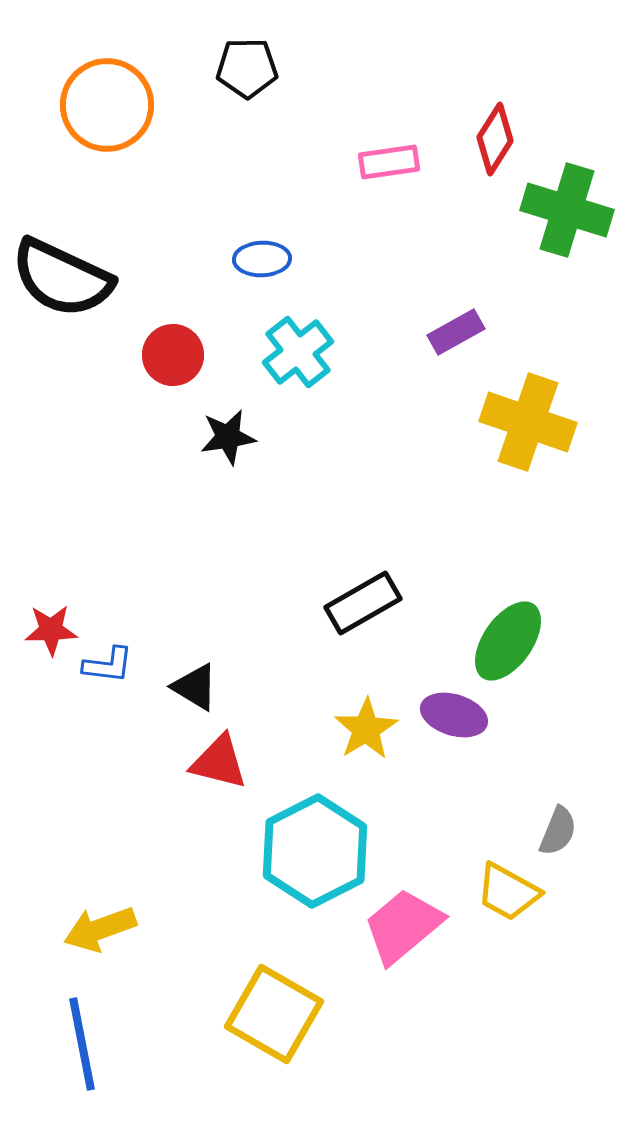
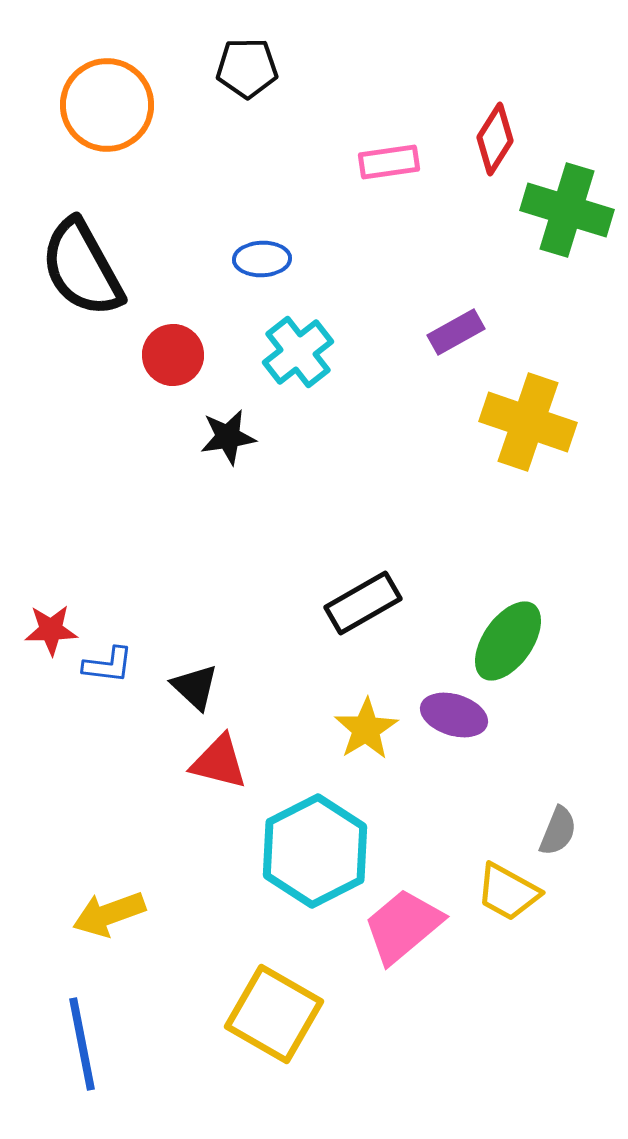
black semicircle: moved 20 px right, 10 px up; rotated 36 degrees clockwise
black triangle: rotated 12 degrees clockwise
yellow arrow: moved 9 px right, 15 px up
